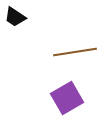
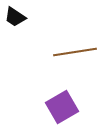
purple square: moved 5 px left, 9 px down
